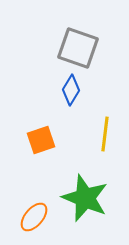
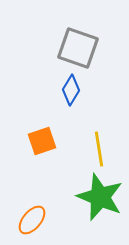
yellow line: moved 6 px left, 15 px down; rotated 16 degrees counterclockwise
orange square: moved 1 px right, 1 px down
green star: moved 15 px right, 1 px up
orange ellipse: moved 2 px left, 3 px down
